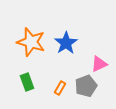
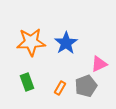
orange star: rotated 20 degrees counterclockwise
